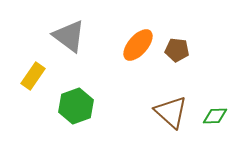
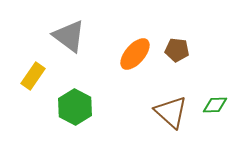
orange ellipse: moved 3 px left, 9 px down
green hexagon: moved 1 px left, 1 px down; rotated 12 degrees counterclockwise
green diamond: moved 11 px up
